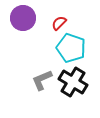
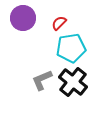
cyan pentagon: rotated 28 degrees counterclockwise
black cross: rotated 8 degrees clockwise
